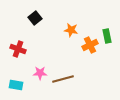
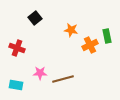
red cross: moved 1 px left, 1 px up
